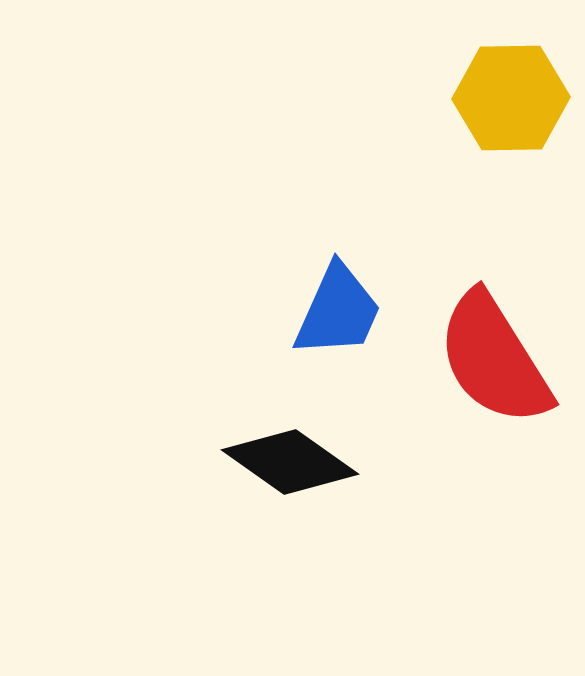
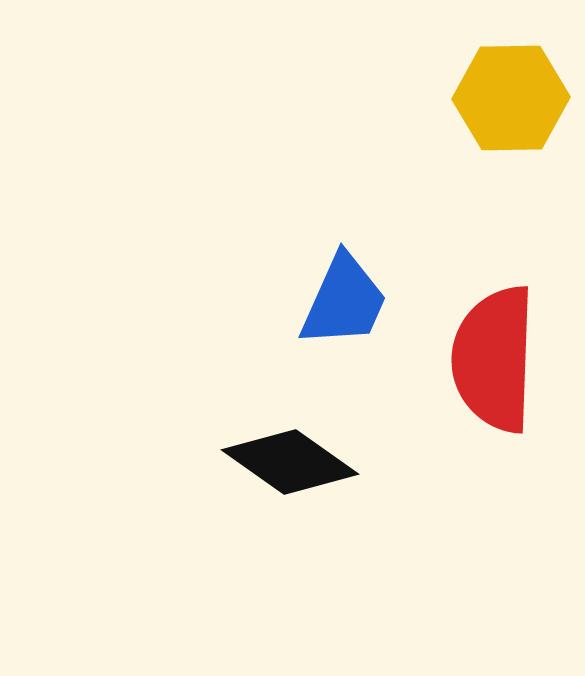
blue trapezoid: moved 6 px right, 10 px up
red semicircle: rotated 34 degrees clockwise
